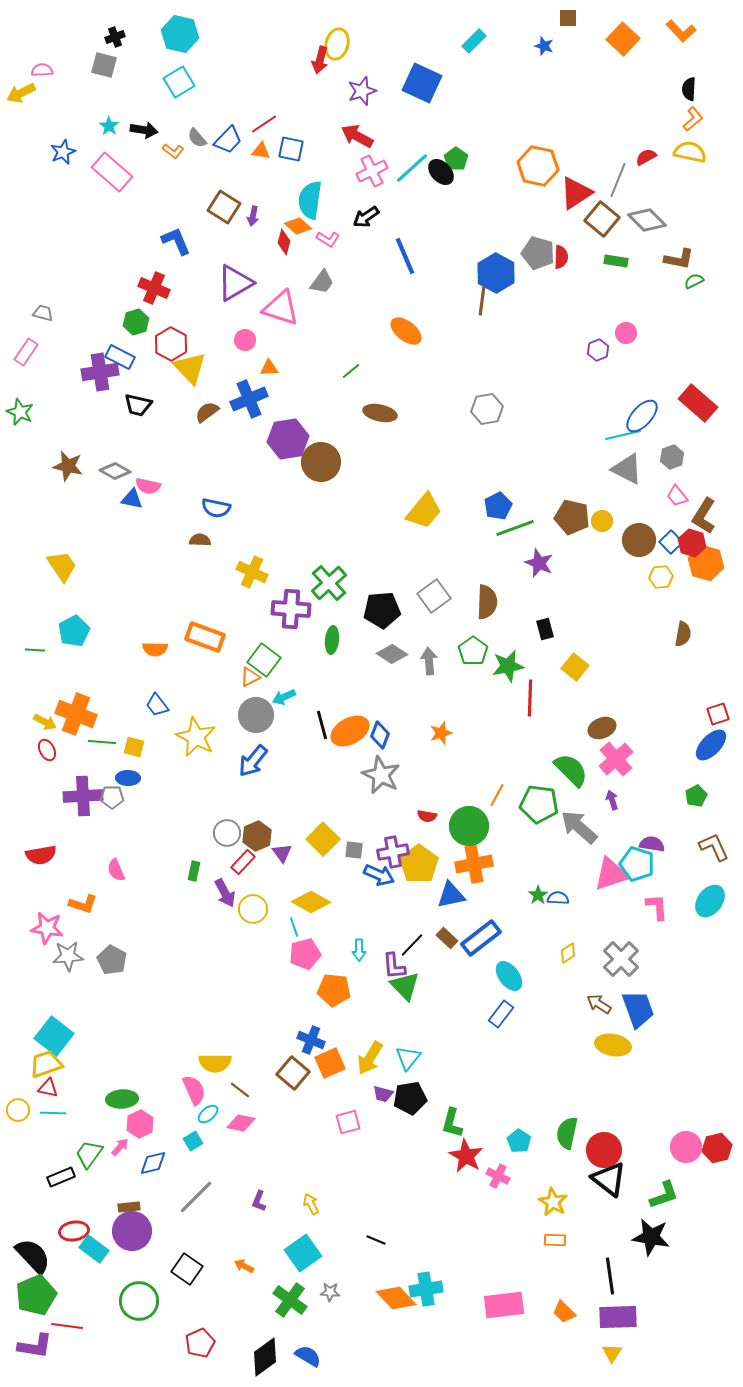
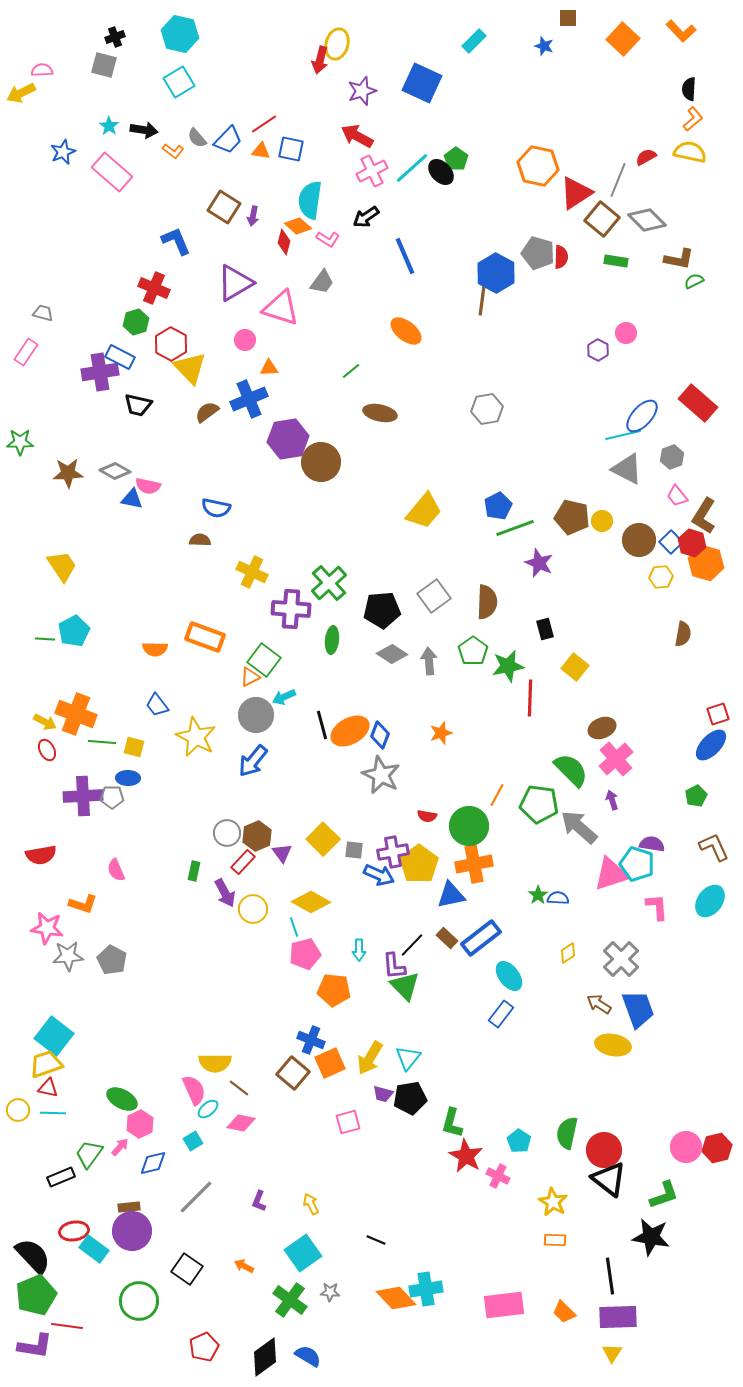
purple hexagon at (598, 350): rotated 10 degrees counterclockwise
green star at (20, 412): moved 30 px down; rotated 24 degrees counterclockwise
brown star at (68, 466): moved 7 px down; rotated 16 degrees counterclockwise
green line at (35, 650): moved 10 px right, 11 px up
brown line at (240, 1090): moved 1 px left, 2 px up
green ellipse at (122, 1099): rotated 32 degrees clockwise
cyan ellipse at (208, 1114): moved 5 px up
red pentagon at (200, 1343): moved 4 px right, 4 px down
